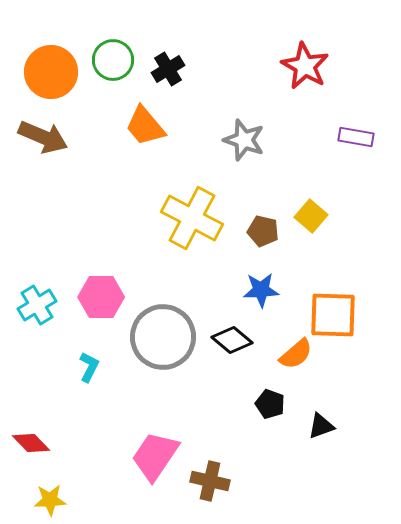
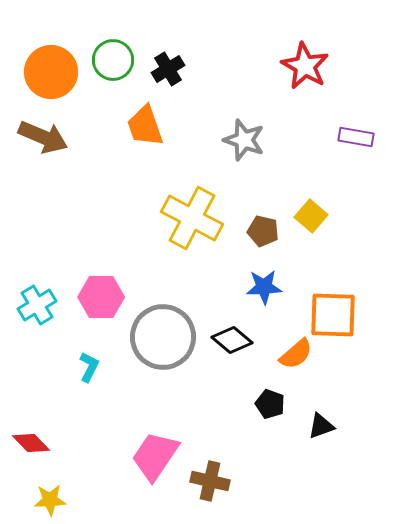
orange trapezoid: rotated 21 degrees clockwise
blue star: moved 3 px right, 3 px up
